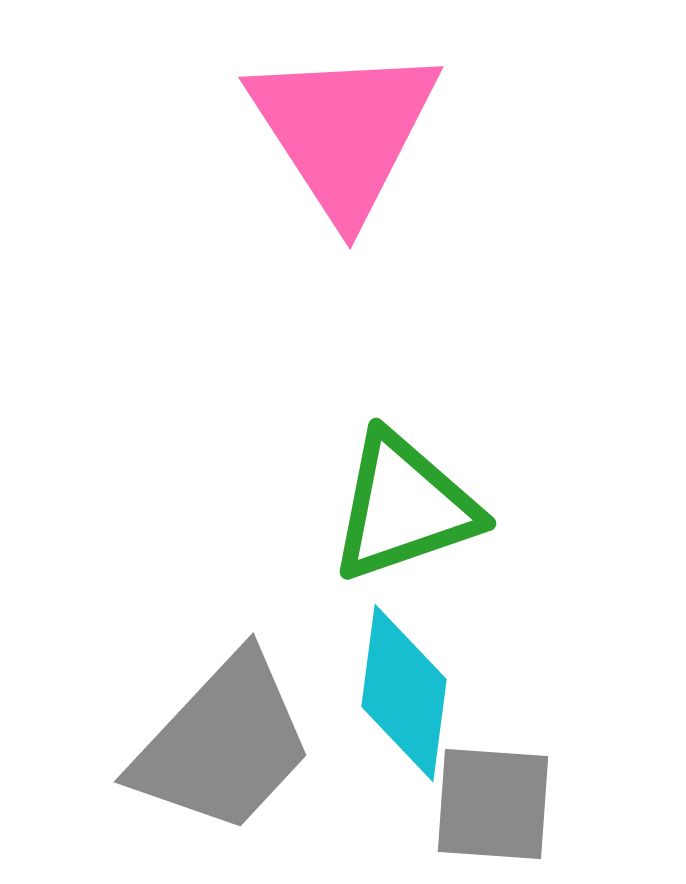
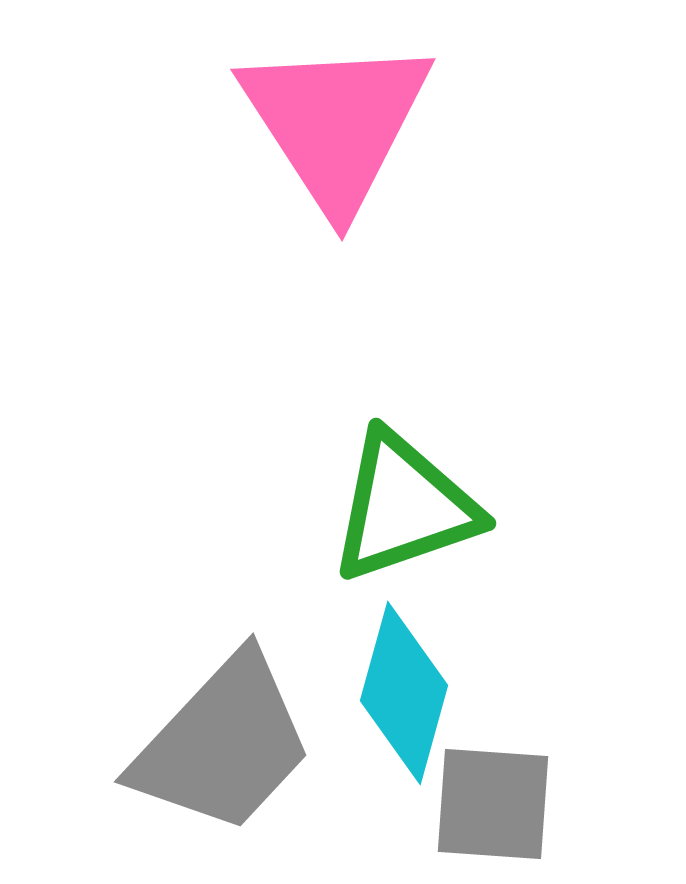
pink triangle: moved 8 px left, 8 px up
cyan diamond: rotated 8 degrees clockwise
